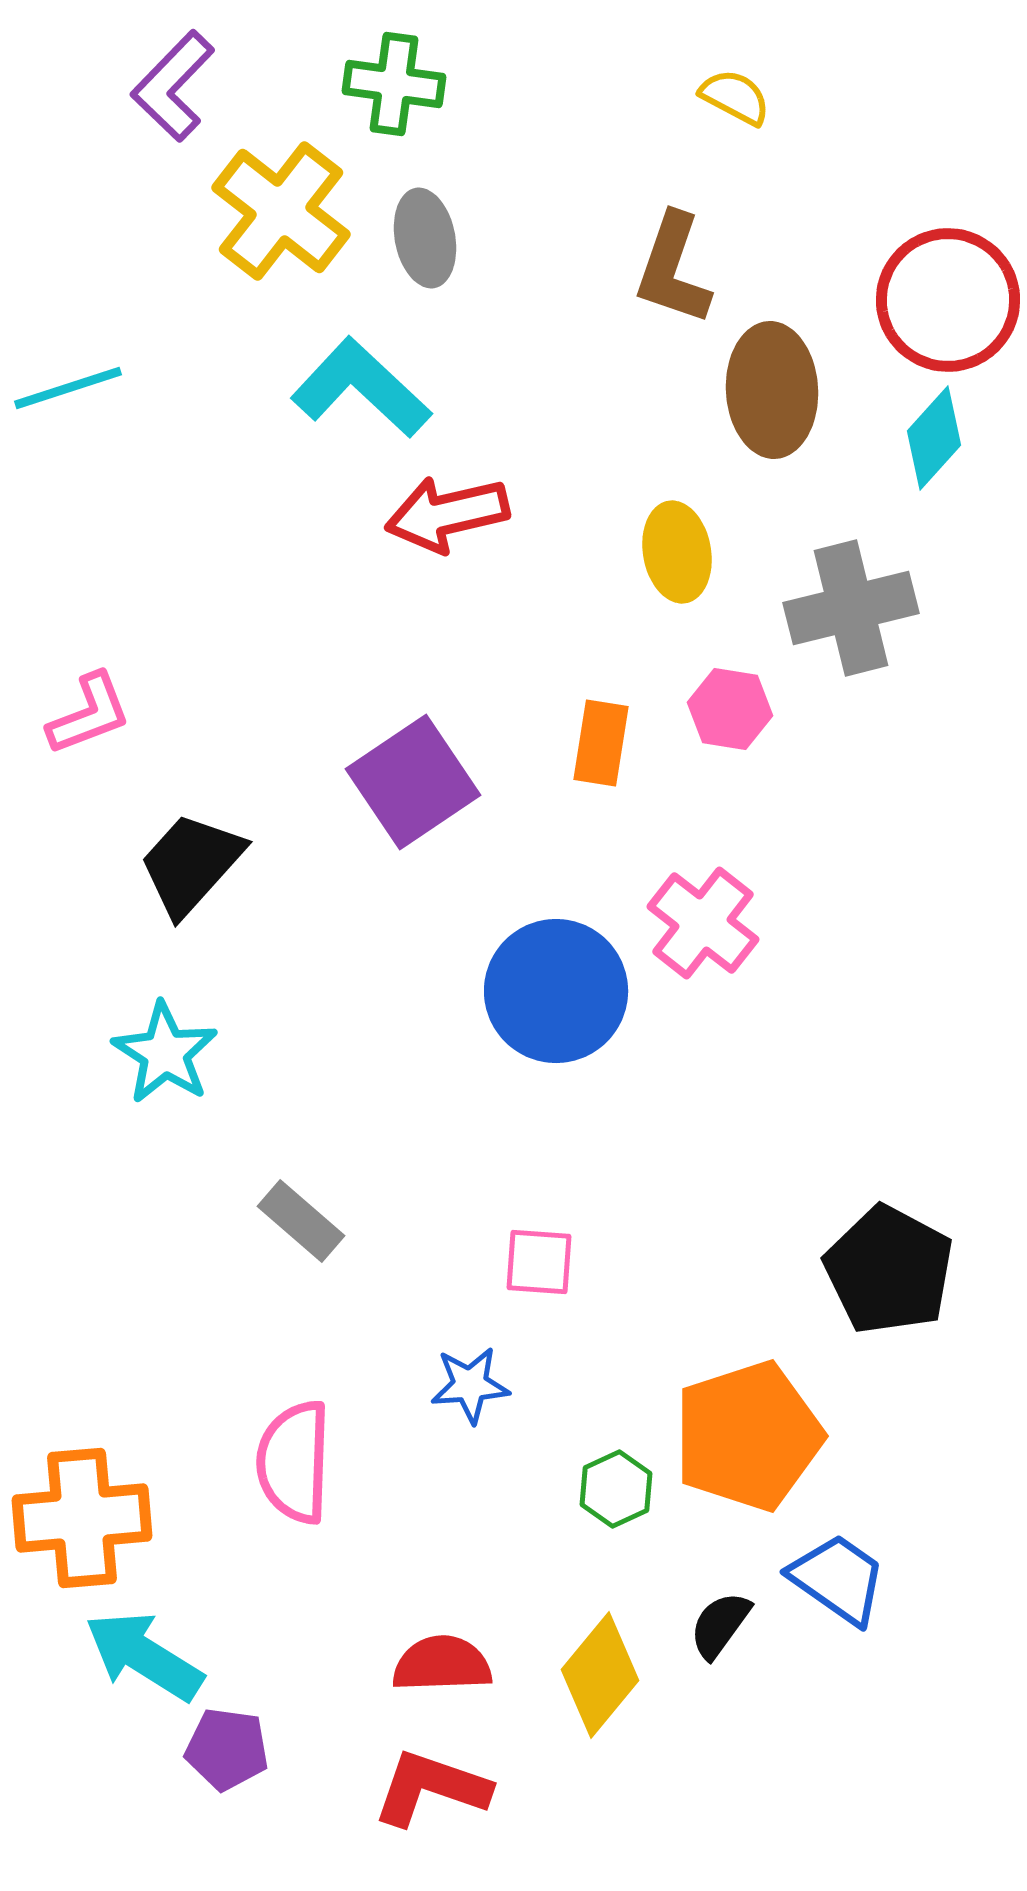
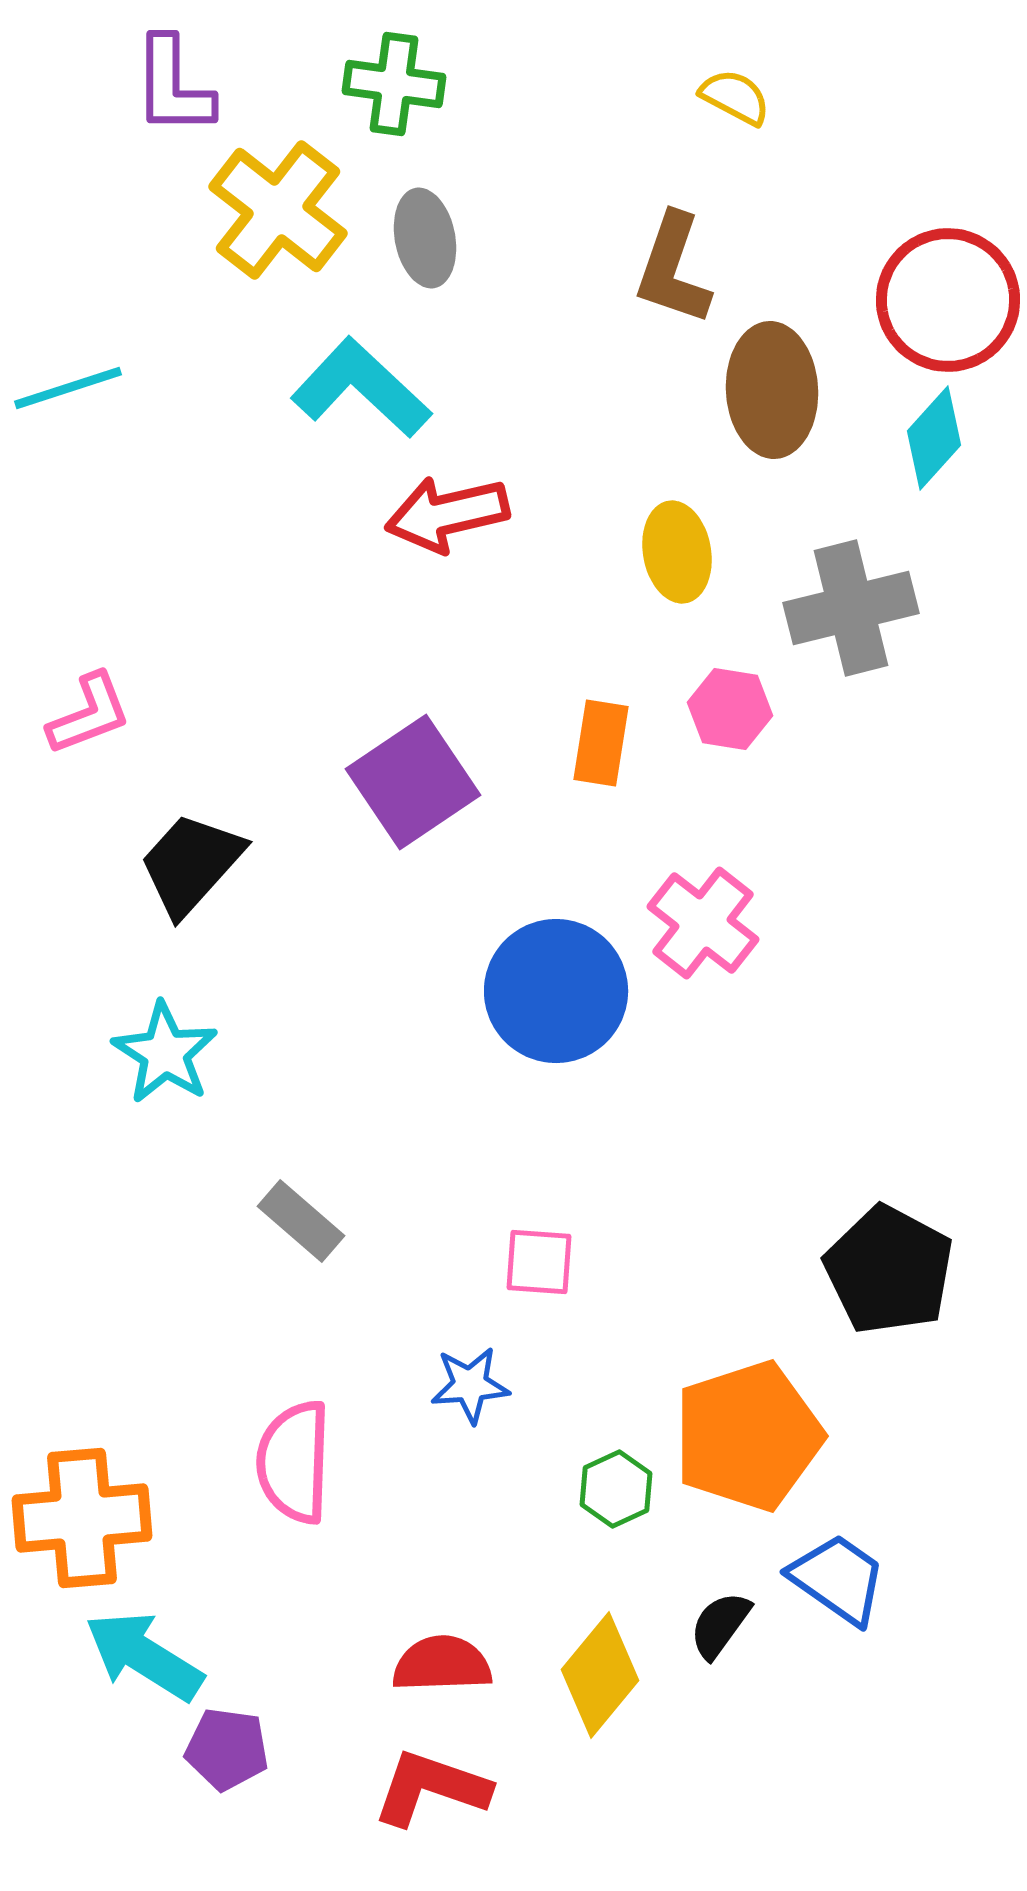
purple L-shape: rotated 44 degrees counterclockwise
yellow cross: moved 3 px left, 1 px up
